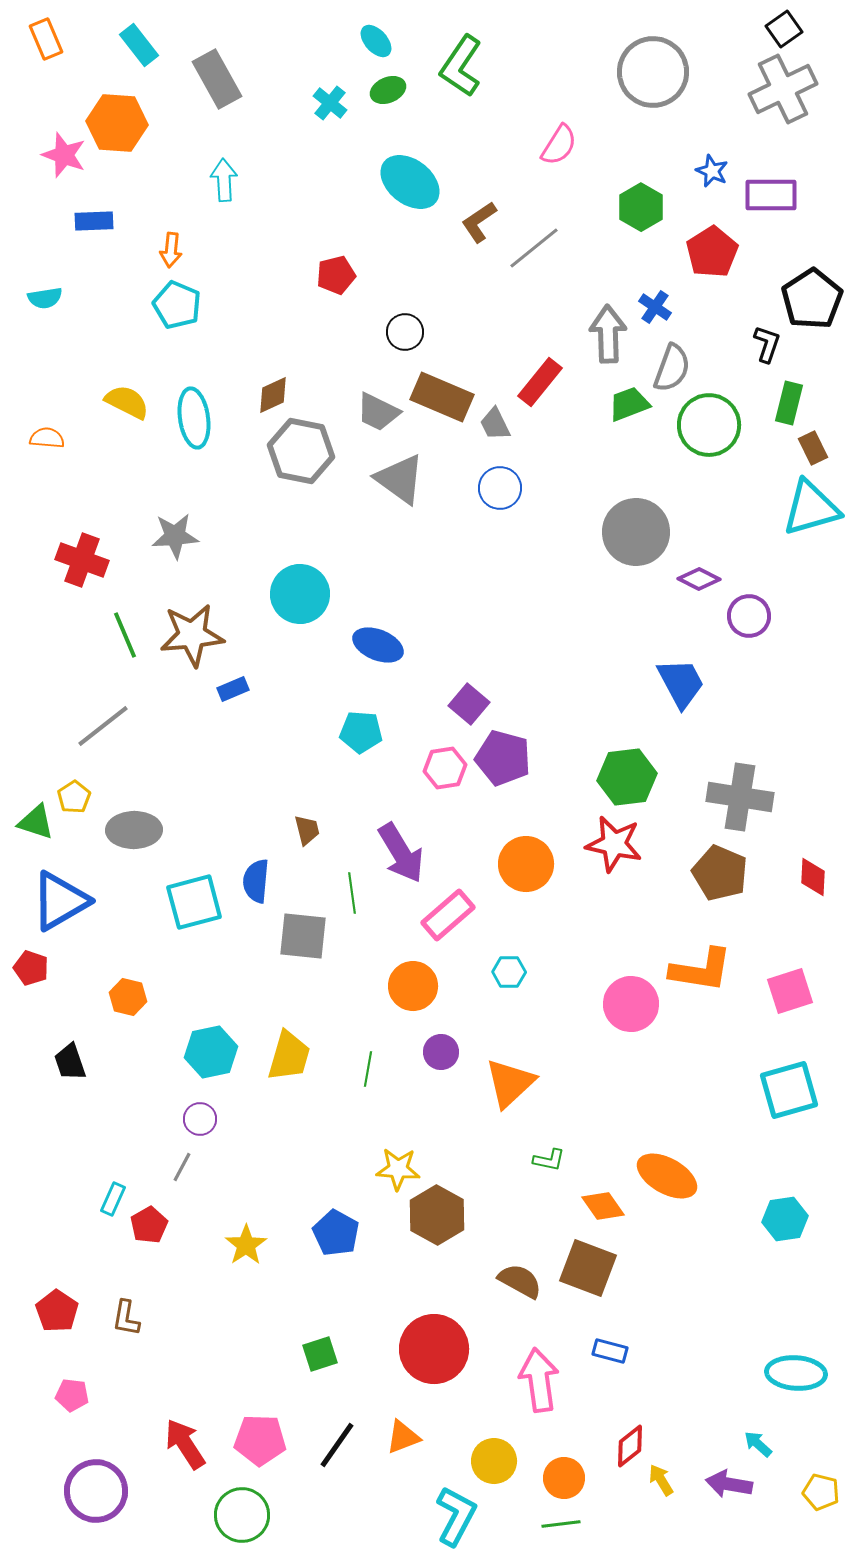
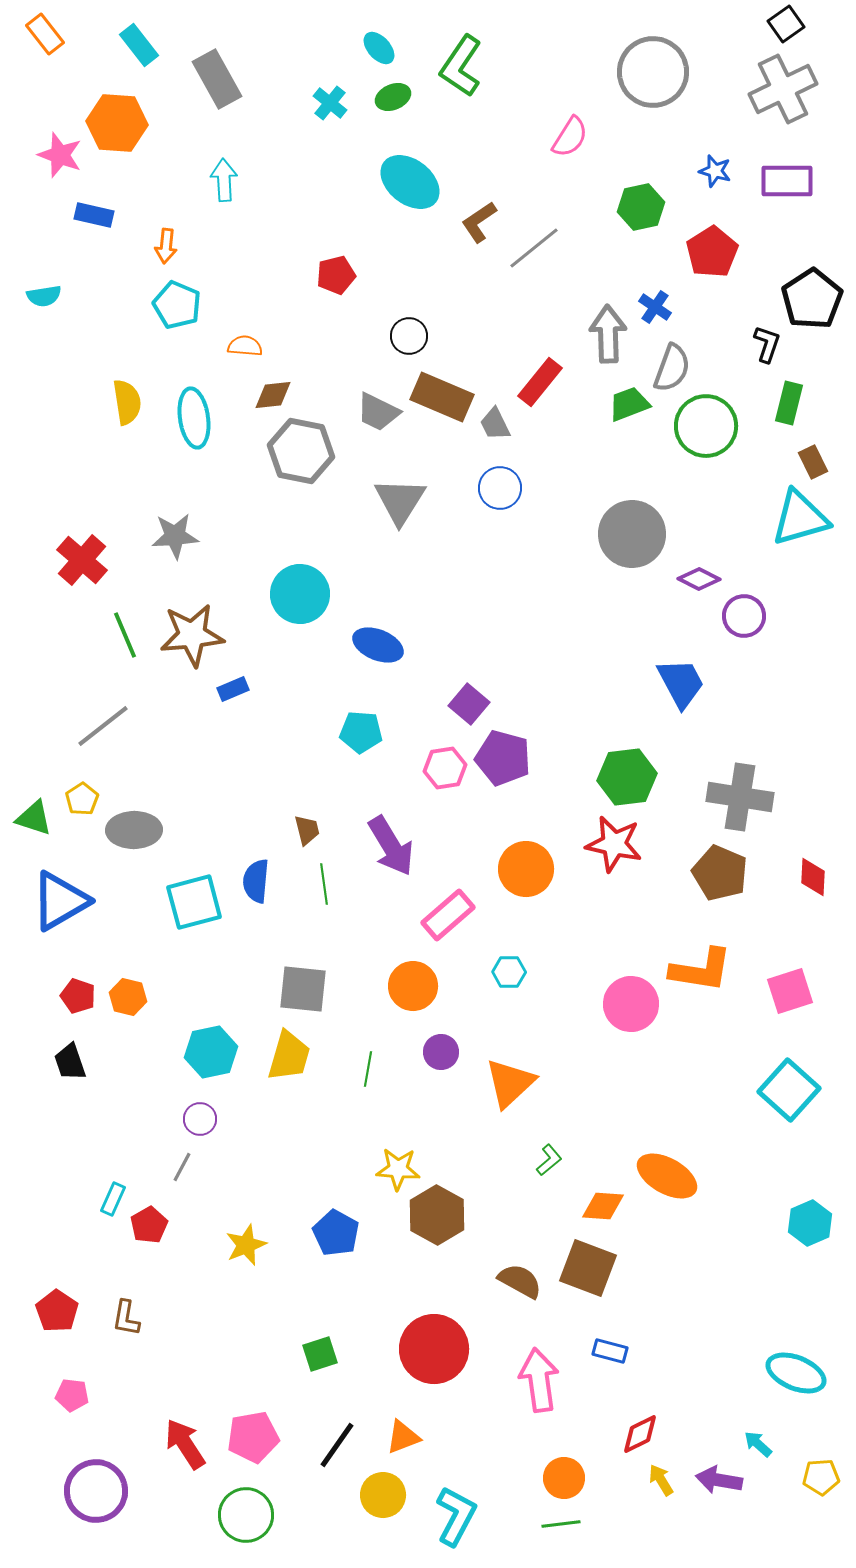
black square at (784, 29): moved 2 px right, 5 px up
orange rectangle at (46, 39): moved 1 px left, 5 px up; rotated 15 degrees counterclockwise
cyan ellipse at (376, 41): moved 3 px right, 7 px down
green ellipse at (388, 90): moved 5 px right, 7 px down
pink semicircle at (559, 145): moved 11 px right, 8 px up
pink star at (64, 155): moved 4 px left
blue star at (712, 171): moved 3 px right; rotated 8 degrees counterclockwise
purple rectangle at (771, 195): moved 16 px right, 14 px up
green hexagon at (641, 207): rotated 18 degrees clockwise
blue rectangle at (94, 221): moved 6 px up; rotated 15 degrees clockwise
orange arrow at (171, 250): moved 5 px left, 4 px up
cyan semicircle at (45, 298): moved 1 px left, 2 px up
black circle at (405, 332): moved 4 px right, 4 px down
brown diamond at (273, 395): rotated 18 degrees clockwise
yellow semicircle at (127, 402): rotated 54 degrees clockwise
green circle at (709, 425): moved 3 px left, 1 px down
orange semicircle at (47, 438): moved 198 px right, 92 px up
brown rectangle at (813, 448): moved 14 px down
gray triangle at (400, 479): moved 22 px down; rotated 26 degrees clockwise
cyan triangle at (811, 508): moved 11 px left, 10 px down
gray circle at (636, 532): moved 4 px left, 2 px down
red cross at (82, 560): rotated 21 degrees clockwise
purple circle at (749, 616): moved 5 px left
yellow pentagon at (74, 797): moved 8 px right, 2 px down
green triangle at (36, 822): moved 2 px left, 4 px up
purple arrow at (401, 853): moved 10 px left, 7 px up
orange circle at (526, 864): moved 5 px down
green line at (352, 893): moved 28 px left, 9 px up
gray square at (303, 936): moved 53 px down
red pentagon at (31, 968): moved 47 px right, 28 px down
cyan square at (789, 1090): rotated 32 degrees counterclockwise
green L-shape at (549, 1160): rotated 52 degrees counterclockwise
orange diamond at (603, 1206): rotated 51 degrees counterclockwise
cyan hexagon at (785, 1219): moved 25 px right, 4 px down; rotated 15 degrees counterclockwise
yellow star at (246, 1245): rotated 12 degrees clockwise
cyan ellipse at (796, 1373): rotated 18 degrees clockwise
pink pentagon at (260, 1440): moved 7 px left, 3 px up; rotated 12 degrees counterclockwise
red diamond at (630, 1446): moved 10 px right, 12 px up; rotated 12 degrees clockwise
yellow circle at (494, 1461): moved 111 px left, 34 px down
purple arrow at (729, 1484): moved 10 px left, 4 px up
yellow pentagon at (821, 1492): moved 15 px up; rotated 18 degrees counterclockwise
green circle at (242, 1515): moved 4 px right
